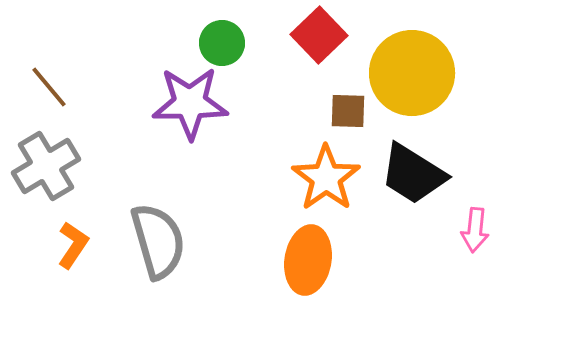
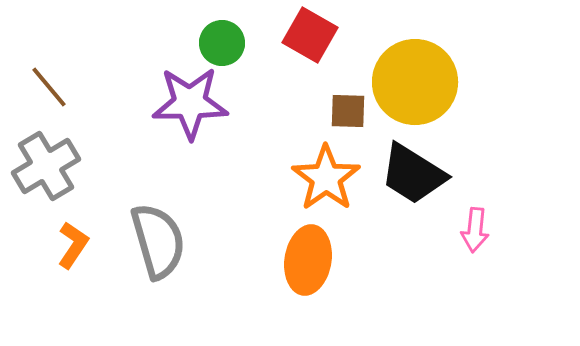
red square: moved 9 px left; rotated 16 degrees counterclockwise
yellow circle: moved 3 px right, 9 px down
